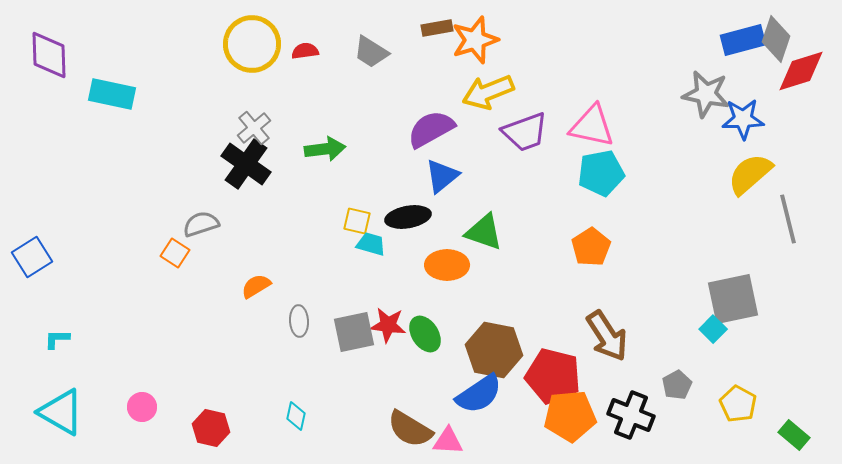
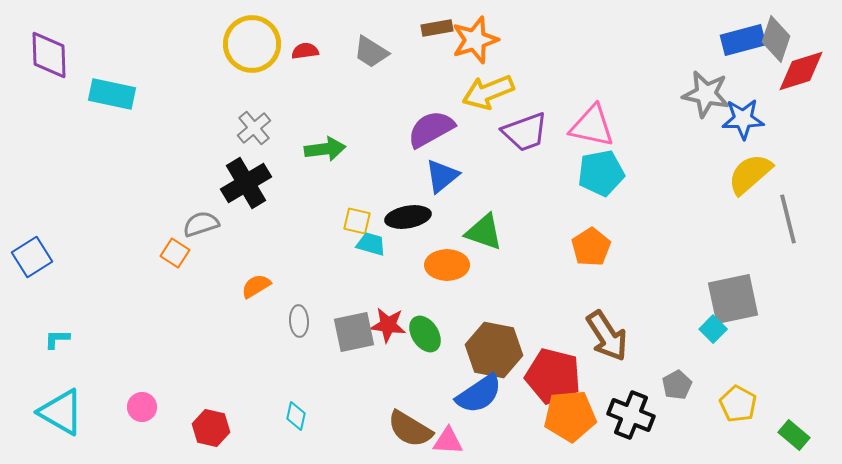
black cross at (246, 164): moved 19 px down; rotated 24 degrees clockwise
